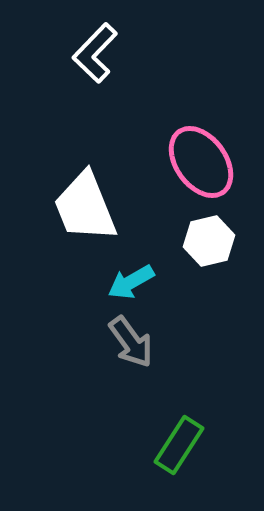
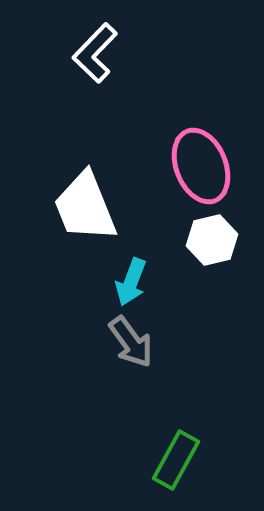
pink ellipse: moved 4 px down; rotated 14 degrees clockwise
white hexagon: moved 3 px right, 1 px up
cyan arrow: rotated 39 degrees counterclockwise
green rectangle: moved 3 px left, 15 px down; rotated 4 degrees counterclockwise
